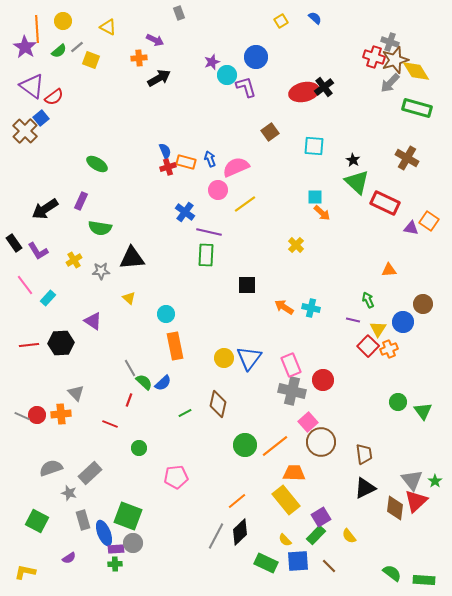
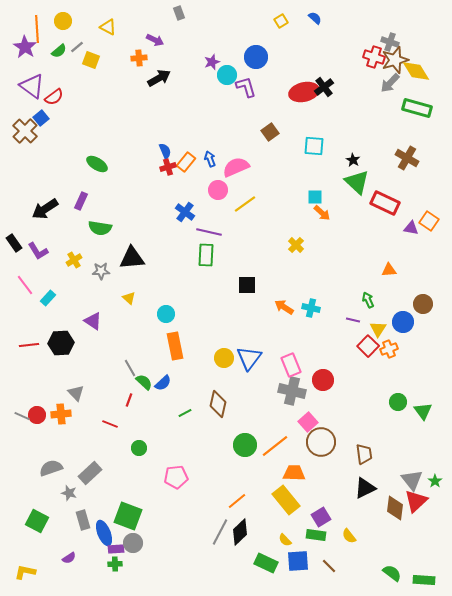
orange rectangle at (186, 162): rotated 66 degrees counterclockwise
green rectangle at (316, 535): rotated 54 degrees clockwise
gray line at (216, 536): moved 4 px right, 4 px up
